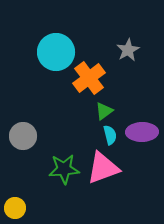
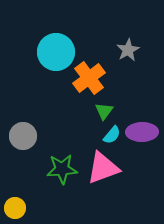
green triangle: rotated 18 degrees counterclockwise
cyan semicircle: moved 2 px right; rotated 54 degrees clockwise
green star: moved 2 px left
